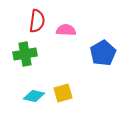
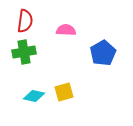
red semicircle: moved 12 px left
green cross: moved 1 px left, 2 px up
yellow square: moved 1 px right, 1 px up
